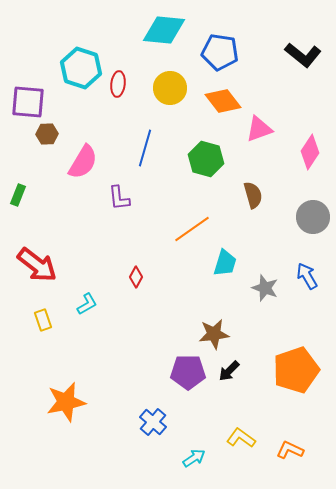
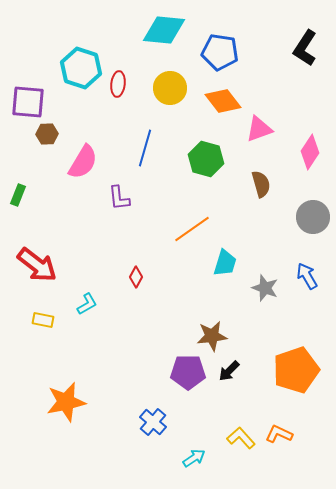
black L-shape: moved 2 px right, 7 px up; rotated 84 degrees clockwise
brown semicircle: moved 8 px right, 11 px up
yellow rectangle: rotated 60 degrees counterclockwise
brown star: moved 2 px left, 2 px down
yellow L-shape: rotated 12 degrees clockwise
orange L-shape: moved 11 px left, 16 px up
